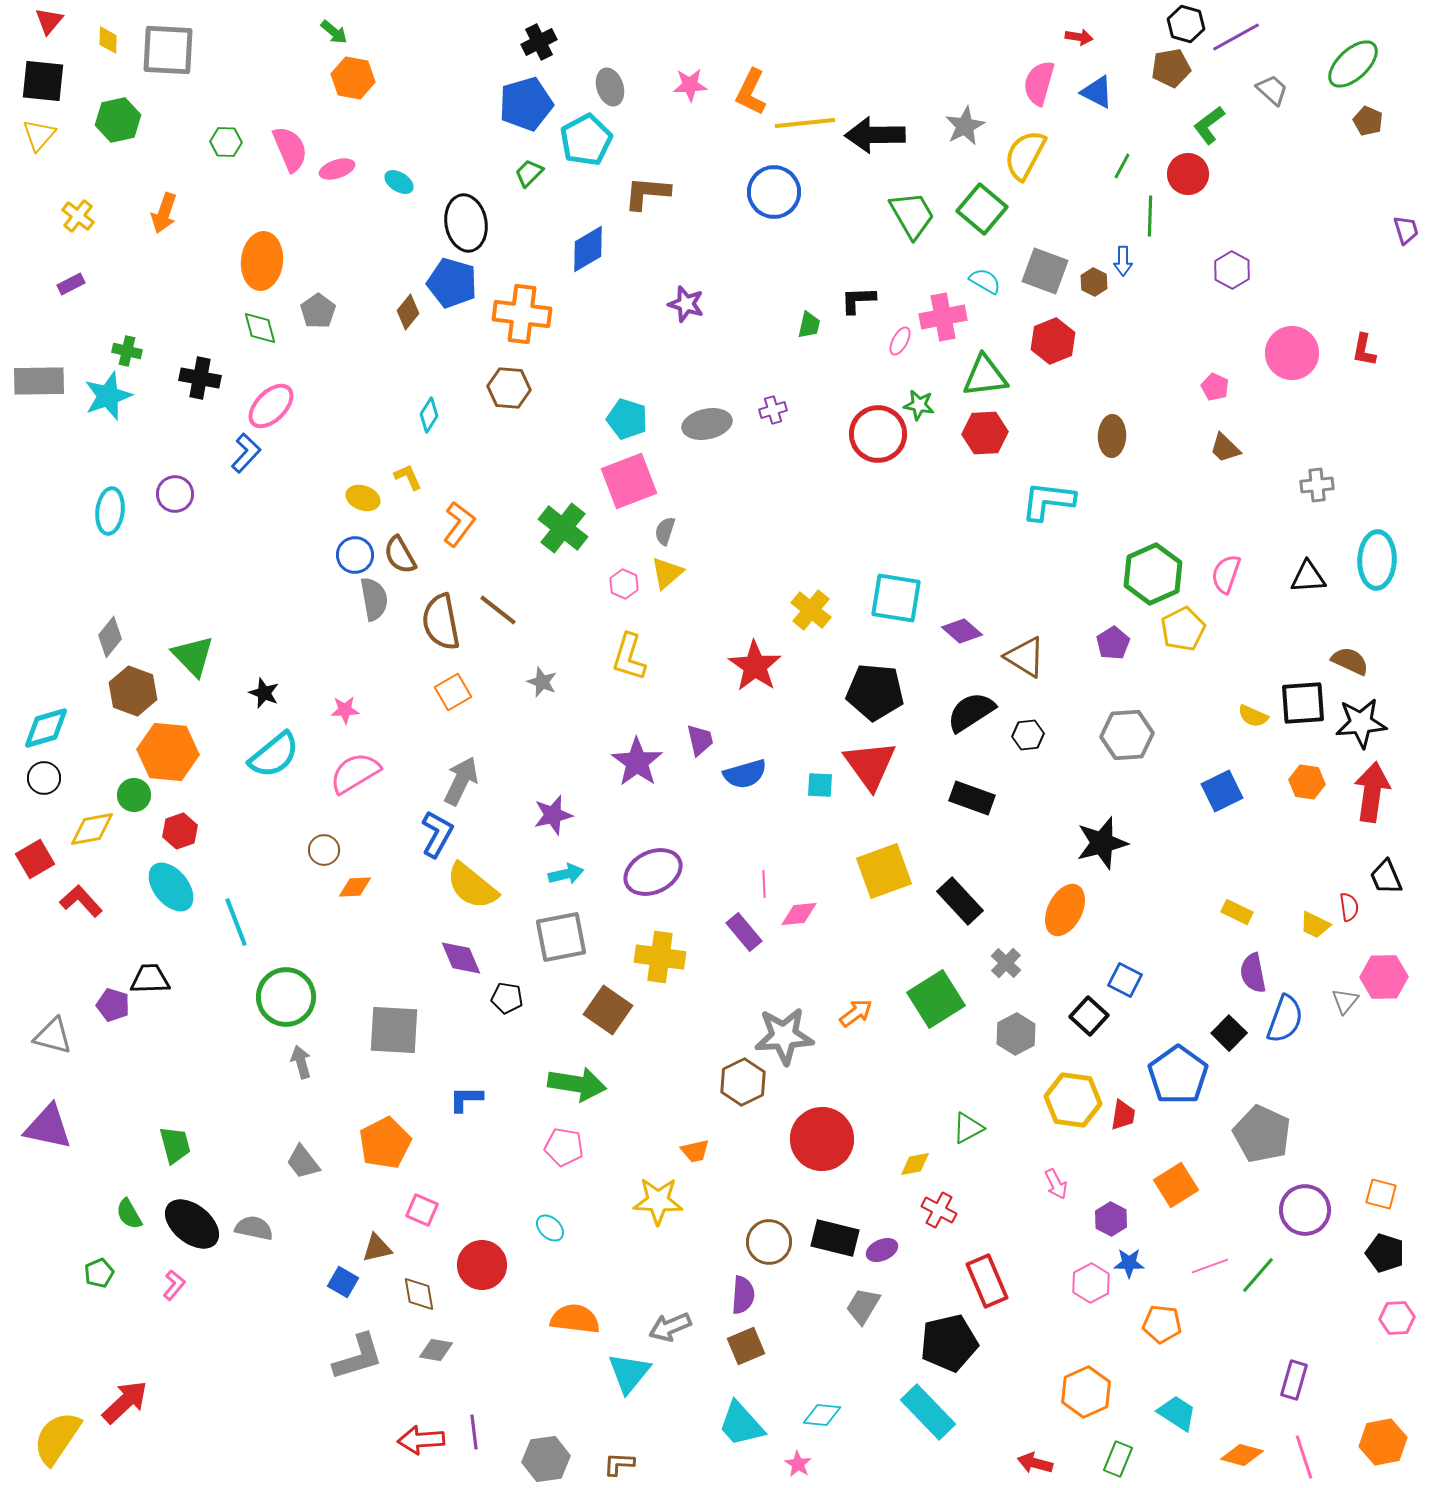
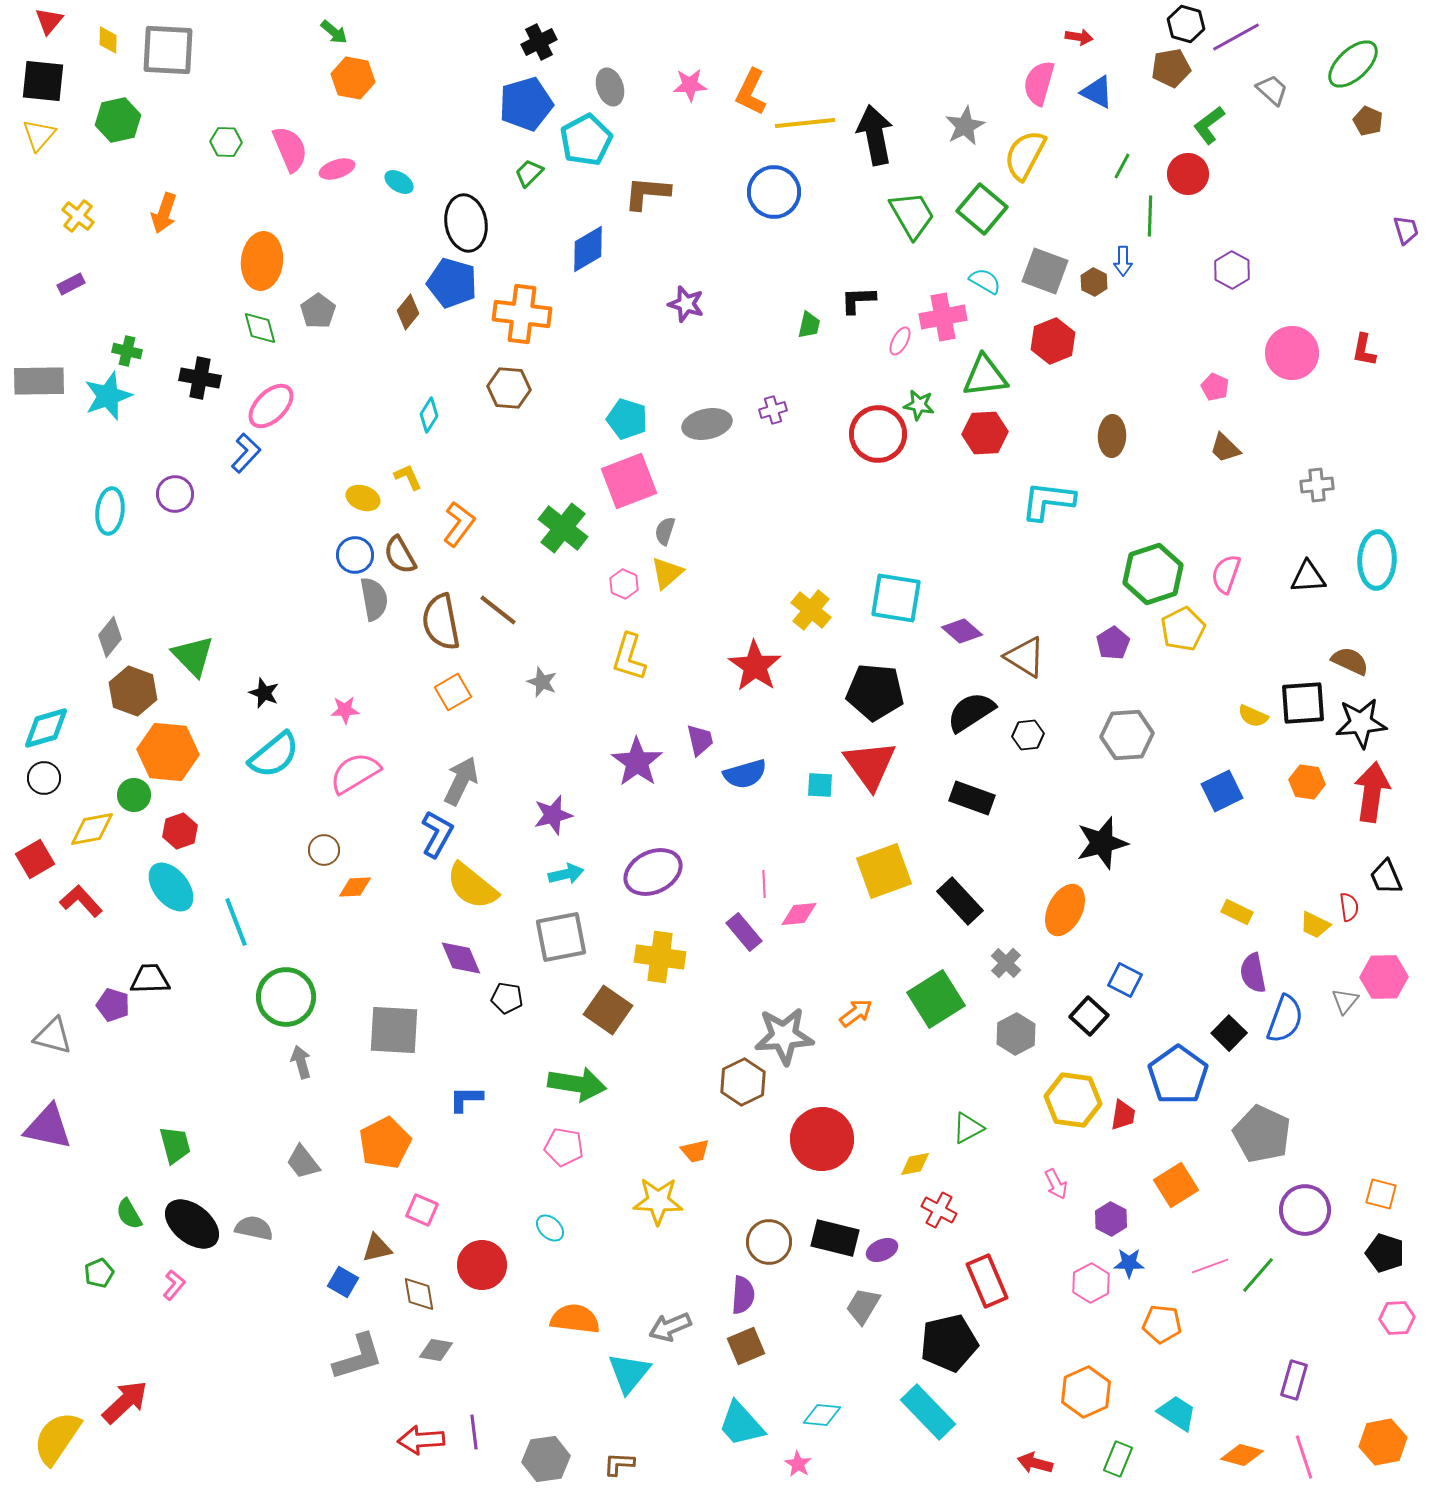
black arrow at (875, 135): rotated 80 degrees clockwise
green hexagon at (1153, 574): rotated 6 degrees clockwise
